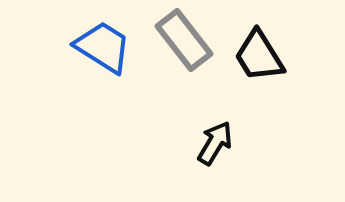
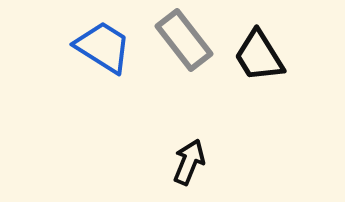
black arrow: moved 26 px left, 19 px down; rotated 9 degrees counterclockwise
